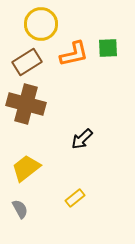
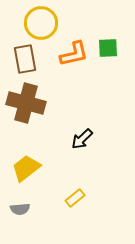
yellow circle: moved 1 px up
brown rectangle: moved 2 px left, 3 px up; rotated 68 degrees counterclockwise
brown cross: moved 1 px up
gray semicircle: rotated 114 degrees clockwise
